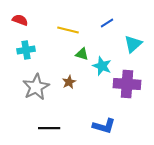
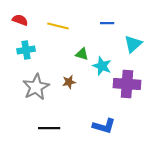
blue line: rotated 32 degrees clockwise
yellow line: moved 10 px left, 4 px up
brown star: rotated 16 degrees clockwise
